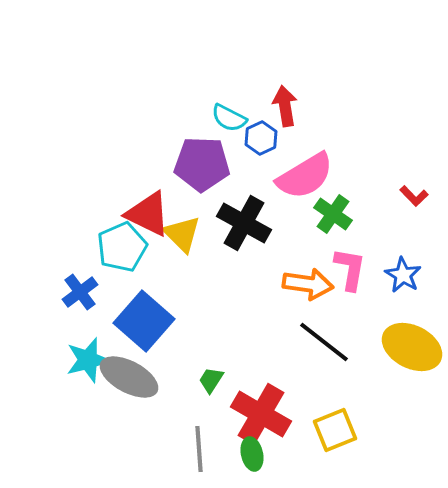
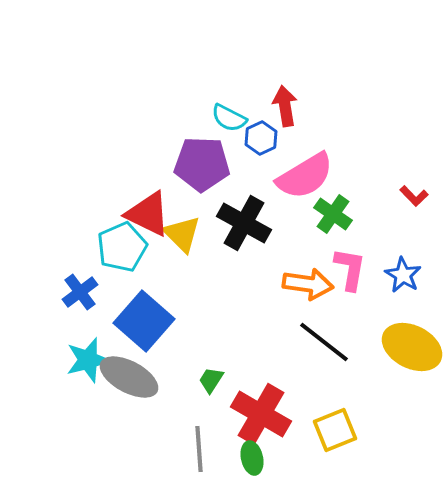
green ellipse: moved 4 px down
